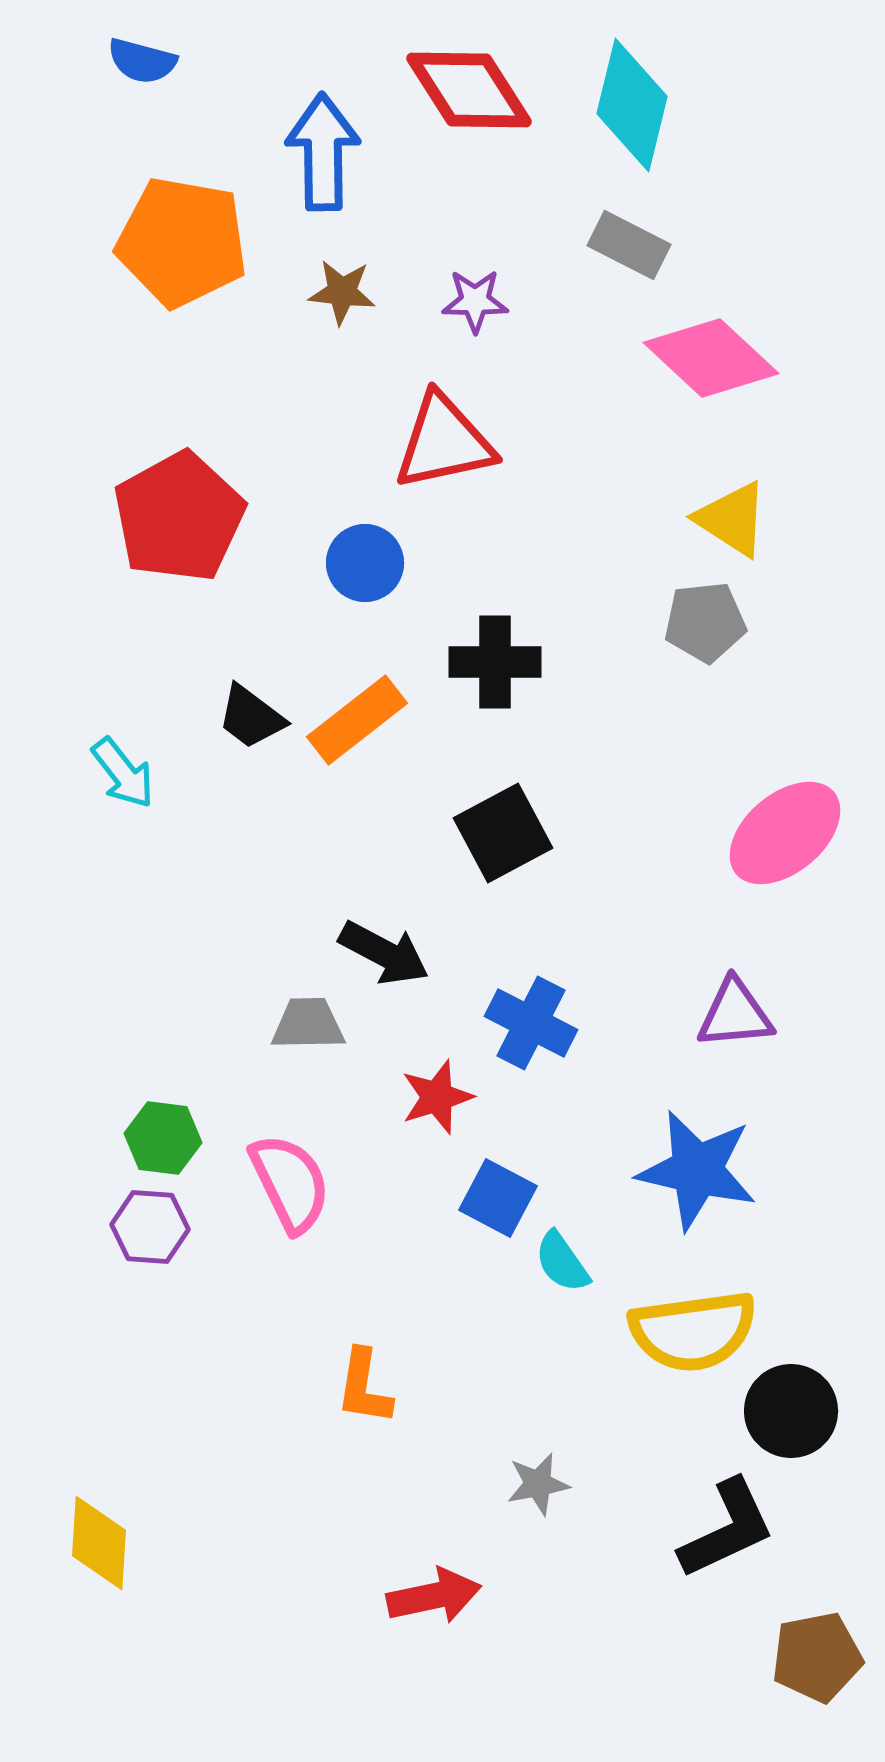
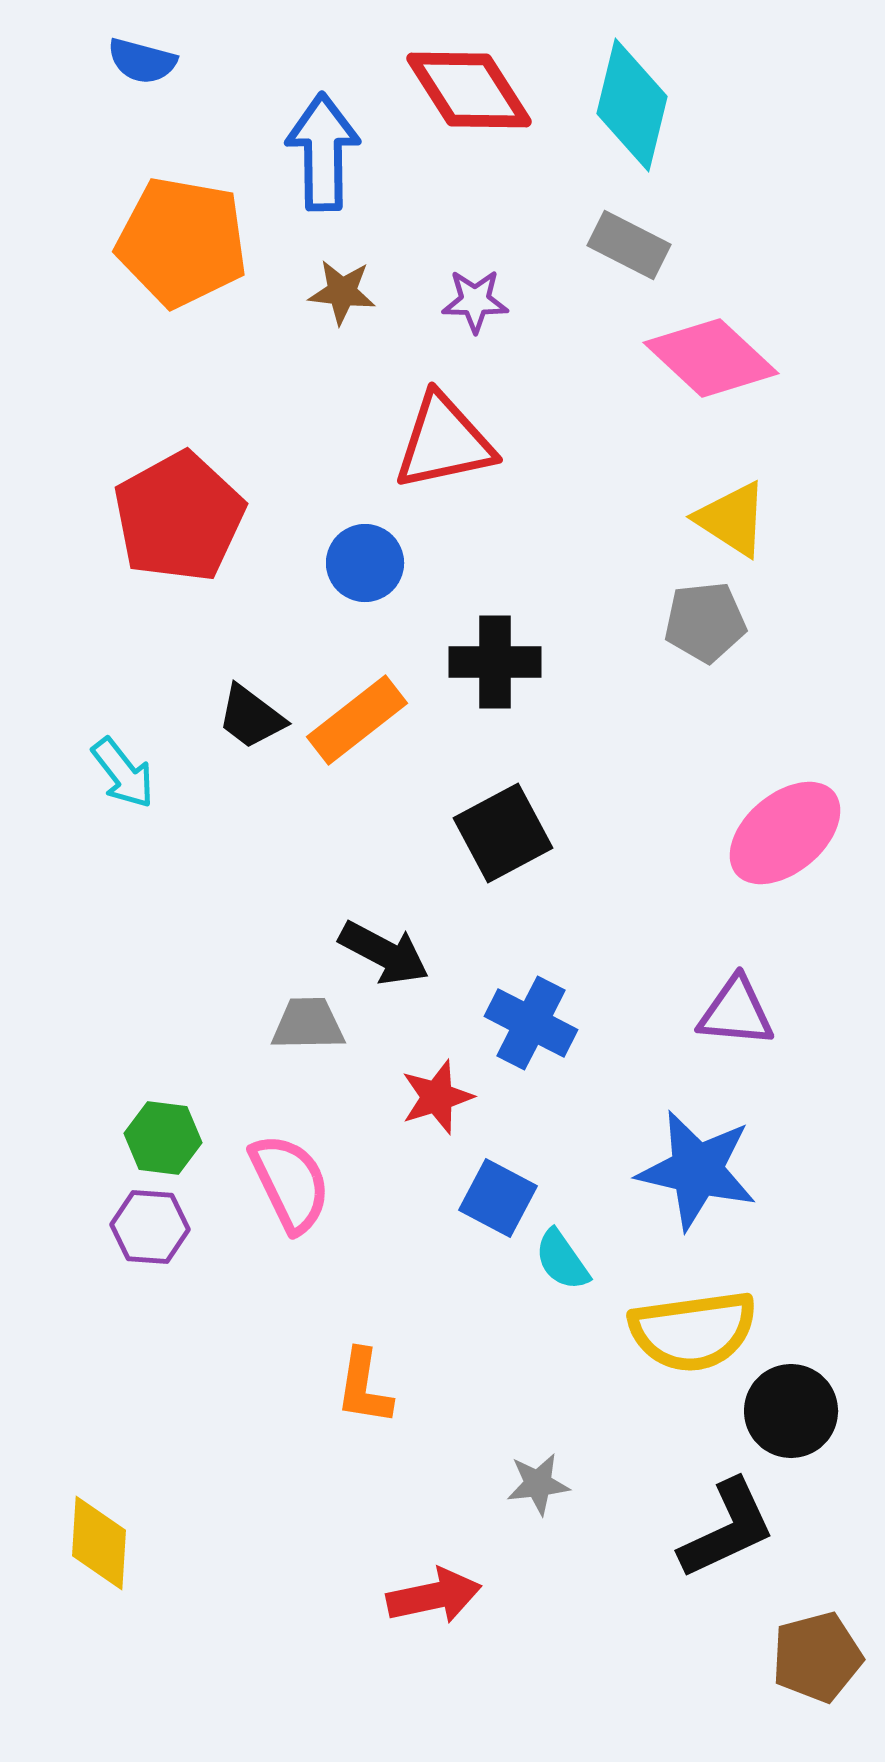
purple triangle: moved 1 px right, 2 px up; rotated 10 degrees clockwise
cyan semicircle: moved 2 px up
gray star: rotated 4 degrees clockwise
brown pentagon: rotated 4 degrees counterclockwise
